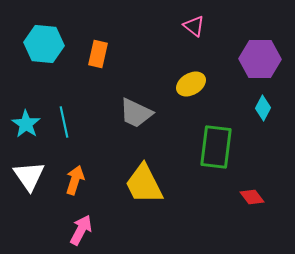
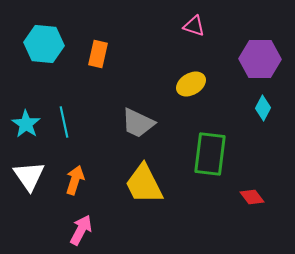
pink triangle: rotated 20 degrees counterclockwise
gray trapezoid: moved 2 px right, 10 px down
green rectangle: moved 6 px left, 7 px down
